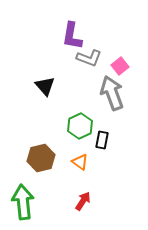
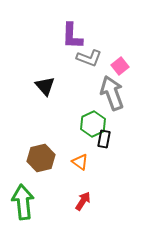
purple L-shape: rotated 8 degrees counterclockwise
green hexagon: moved 13 px right, 2 px up
black rectangle: moved 2 px right, 1 px up
